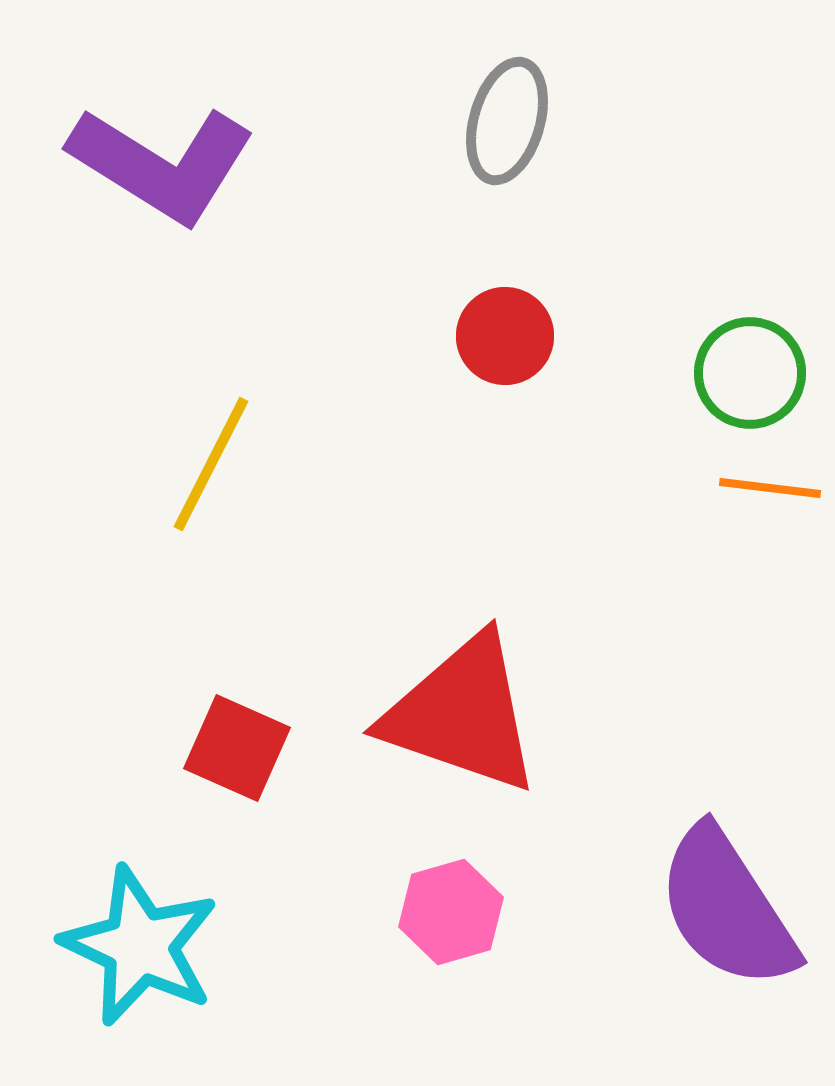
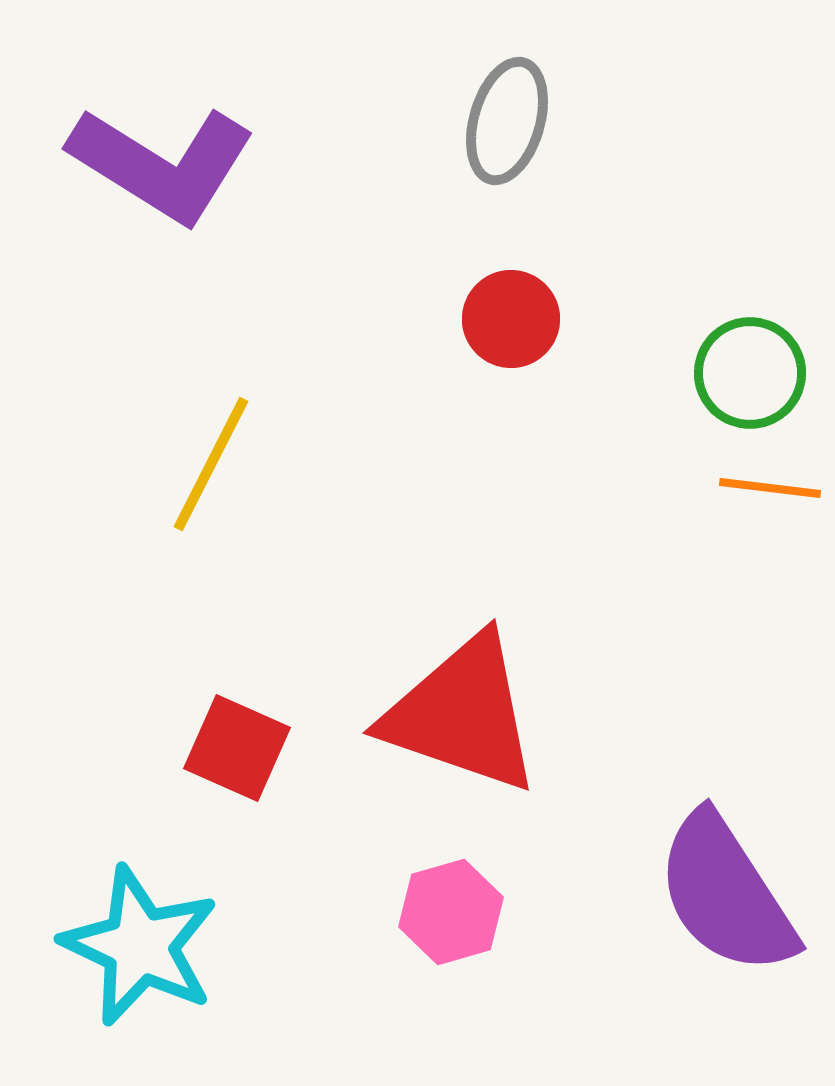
red circle: moved 6 px right, 17 px up
purple semicircle: moved 1 px left, 14 px up
